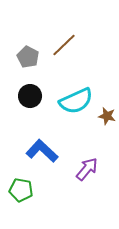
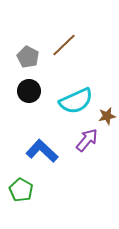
black circle: moved 1 px left, 5 px up
brown star: rotated 24 degrees counterclockwise
purple arrow: moved 29 px up
green pentagon: rotated 20 degrees clockwise
